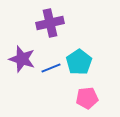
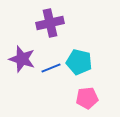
cyan pentagon: rotated 25 degrees counterclockwise
